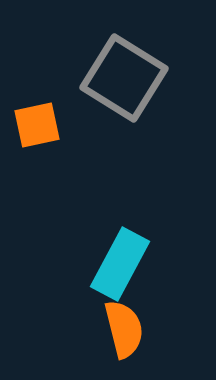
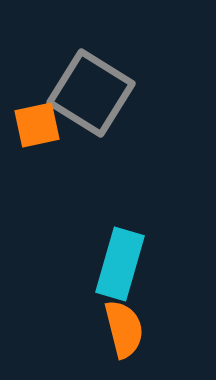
gray square: moved 33 px left, 15 px down
cyan rectangle: rotated 12 degrees counterclockwise
